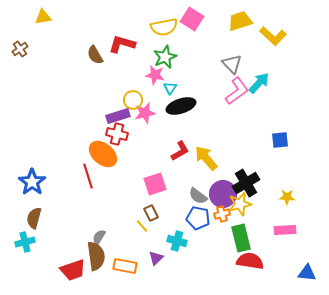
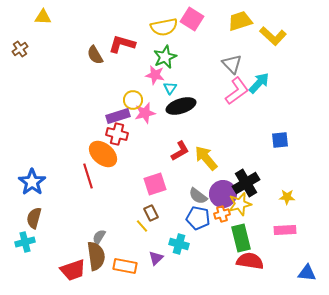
yellow triangle at (43, 17): rotated 12 degrees clockwise
cyan cross at (177, 241): moved 2 px right, 3 px down
